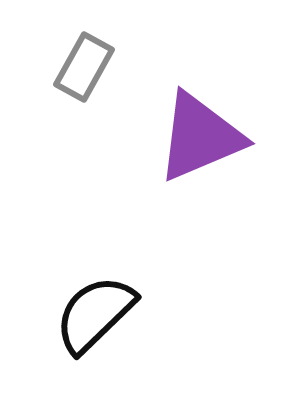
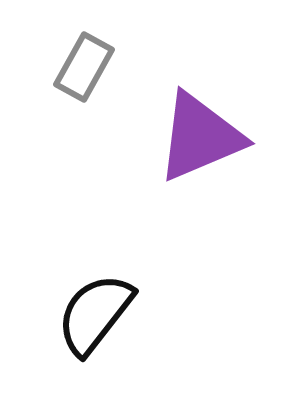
black semicircle: rotated 8 degrees counterclockwise
